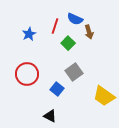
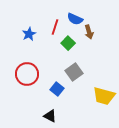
red line: moved 1 px down
yellow trapezoid: rotated 20 degrees counterclockwise
